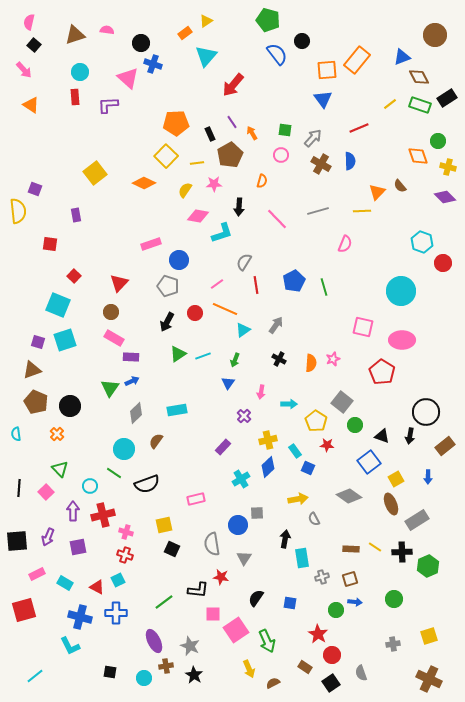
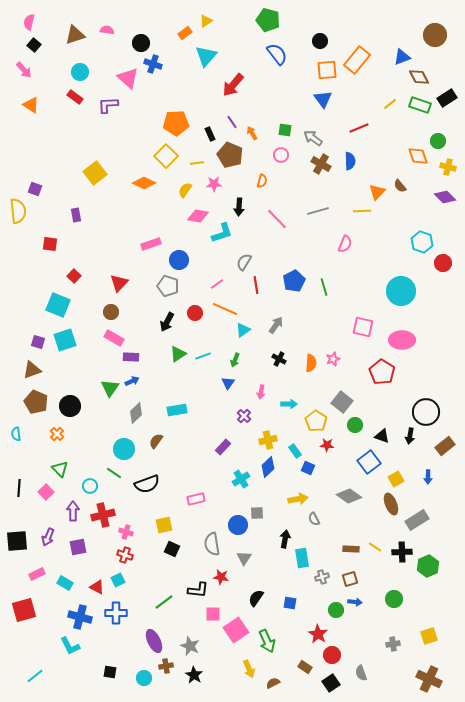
black circle at (302, 41): moved 18 px right
red rectangle at (75, 97): rotated 49 degrees counterclockwise
gray arrow at (313, 138): rotated 96 degrees counterclockwise
brown pentagon at (230, 155): rotated 20 degrees counterclockwise
